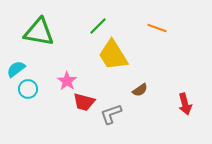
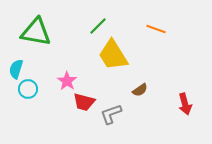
orange line: moved 1 px left, 1 px down
green triangle: moved 3 px left
cyan semicircle: rotated 36 degrees counterclockwise
